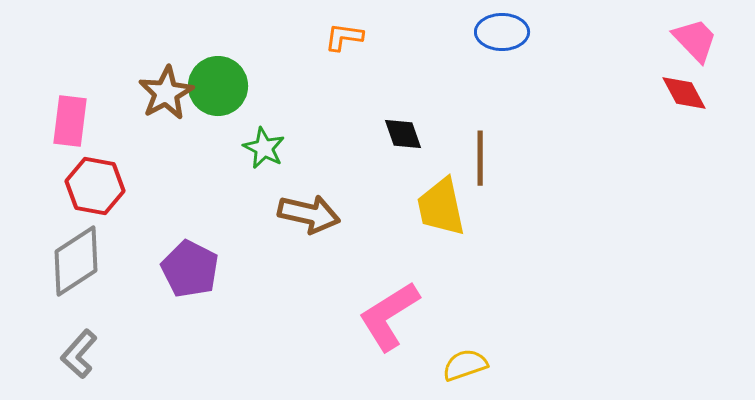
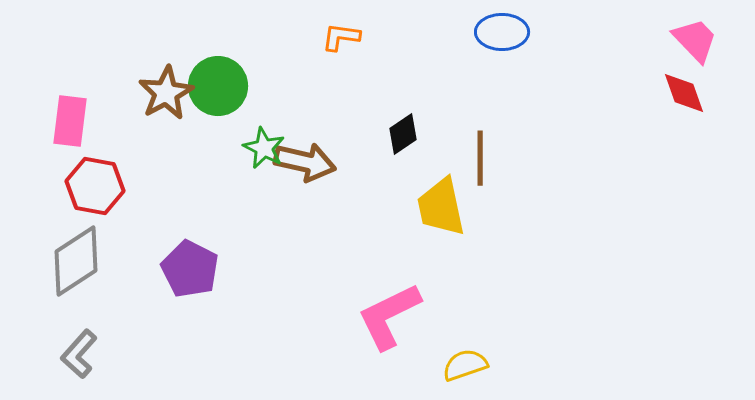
orange L-shape: moved 3 px left
red diamond: rotated 9 degrees clockwise
black diamond: rotated 75 degrees clockwise
brown arrow: moved 4 px left, 52 px up
pink L-shape: rotated 6 degrees clockwise
